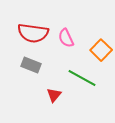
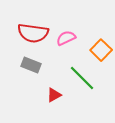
pink semicircle: rotated 90 degrees clockwise
green line: rotated 16 degrees clockwise
red triangle: rotated 21 degrees clockwise
